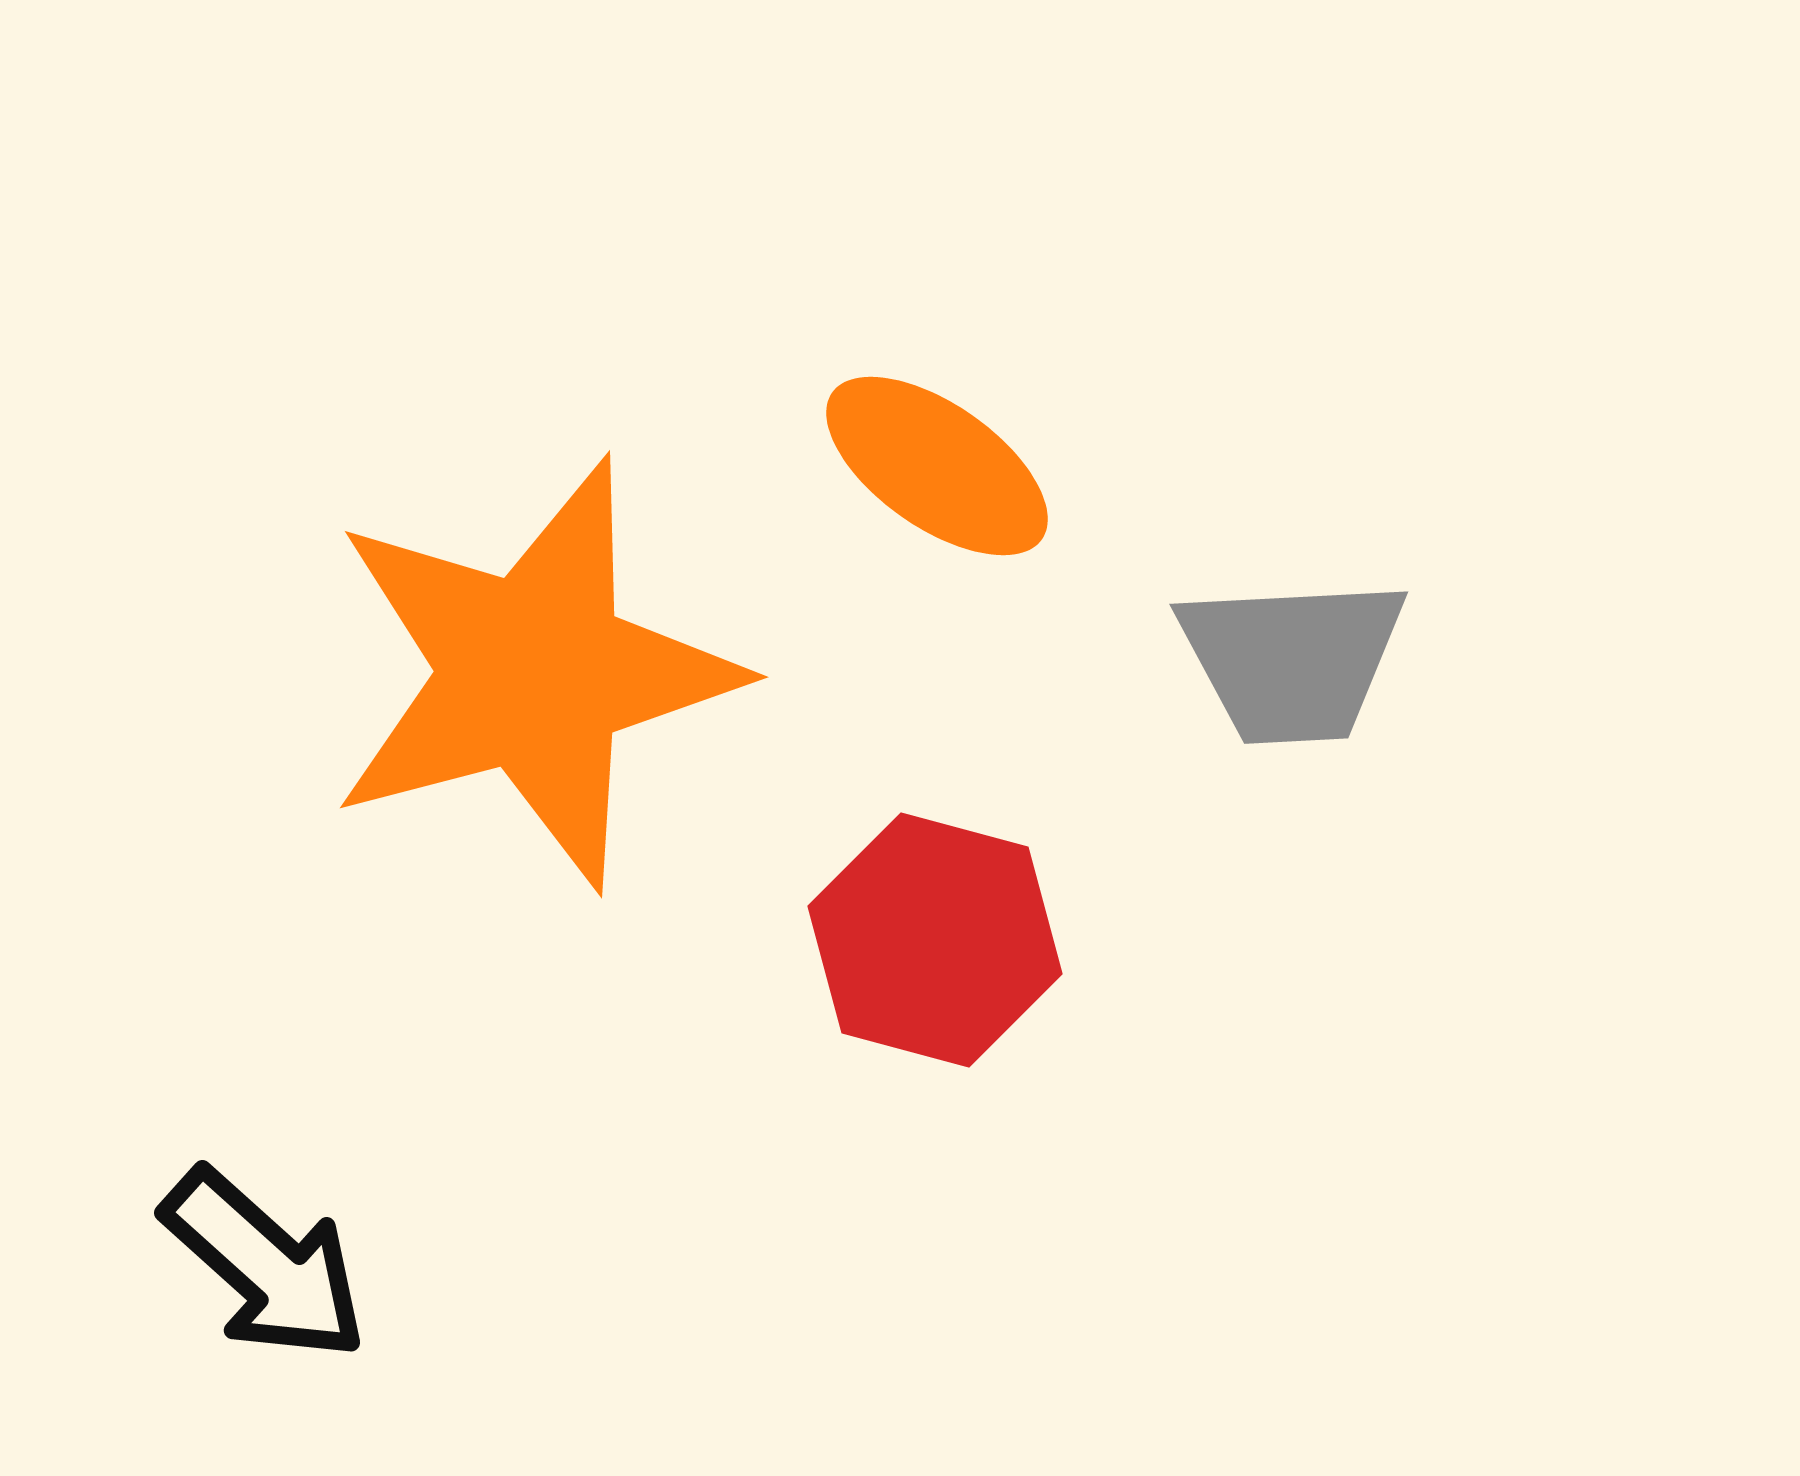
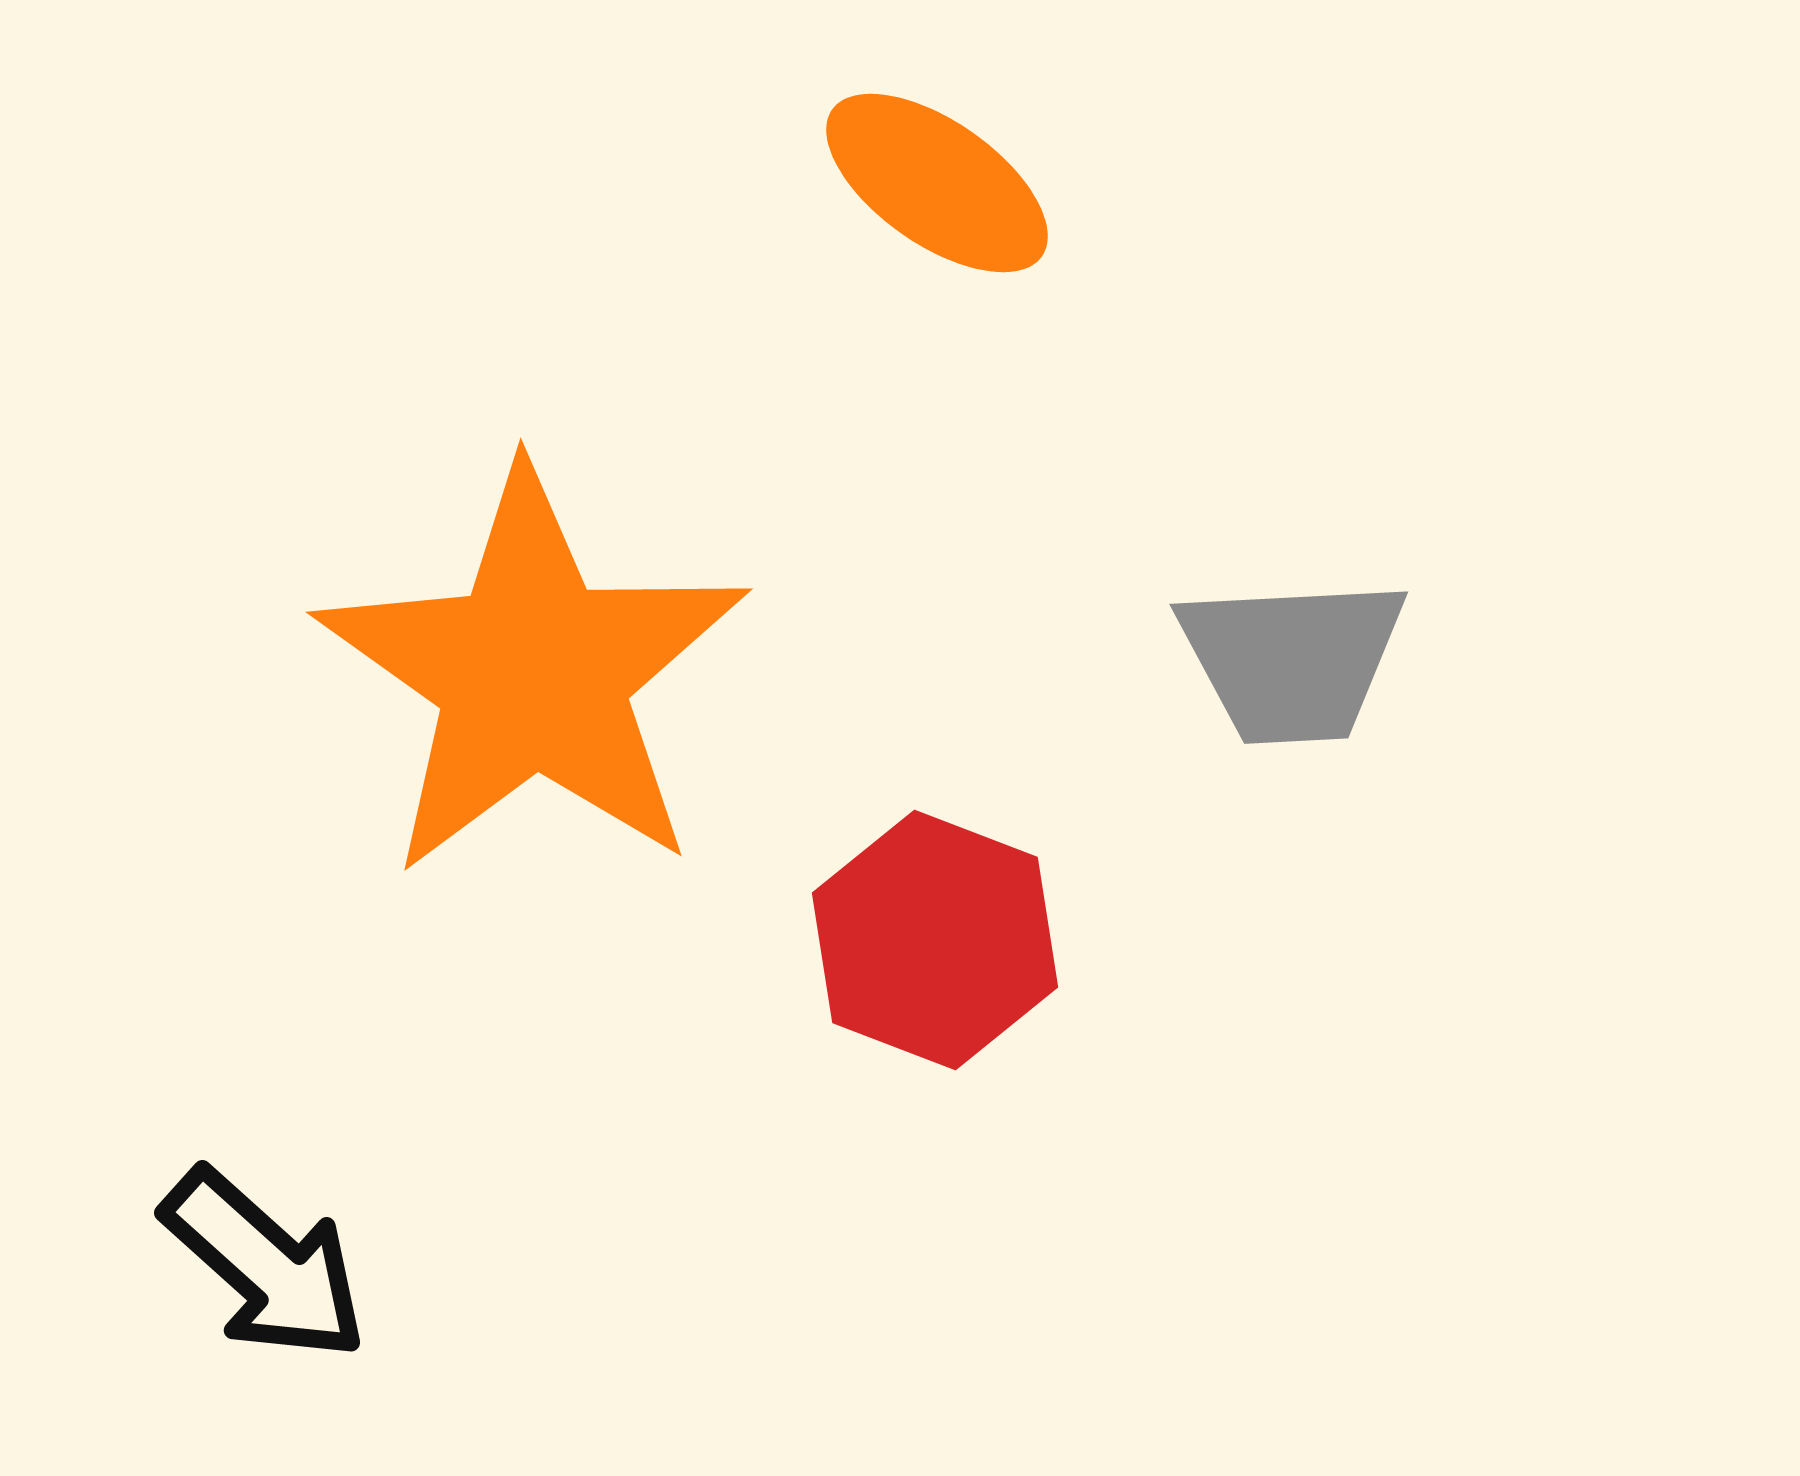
orange ellipse: moved 283 px up
orange star: rotated 22 degrees counterclockwise
red hexagon: rotated 6 degrees clockwise
